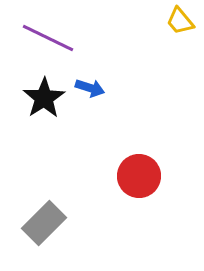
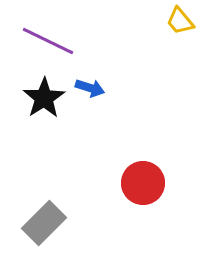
purple line: moved 3 px down
red circle: moved 4 px right, 7 px down
